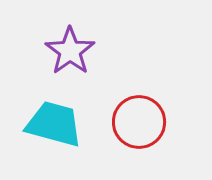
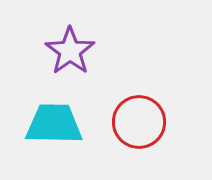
cyan trapezoid: rotated 14 degrees counterclockwise
